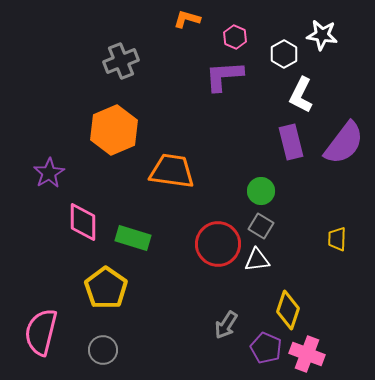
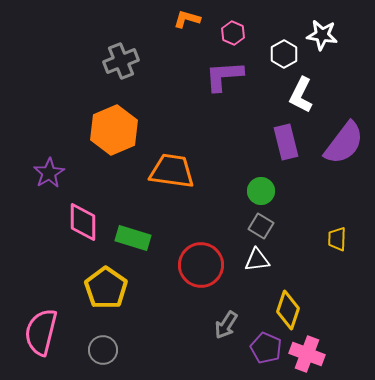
pink hexagon: moved 2 px left, 4 px up
purple rectangle: moved 5 px left
red circle: moved 17 px left, 21 px down
